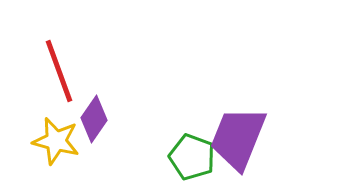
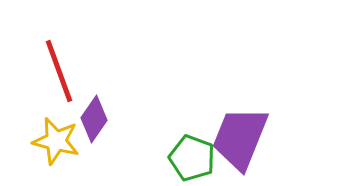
purple trapezoid: moved 2 px right
green pentagon: moved 1 px down
